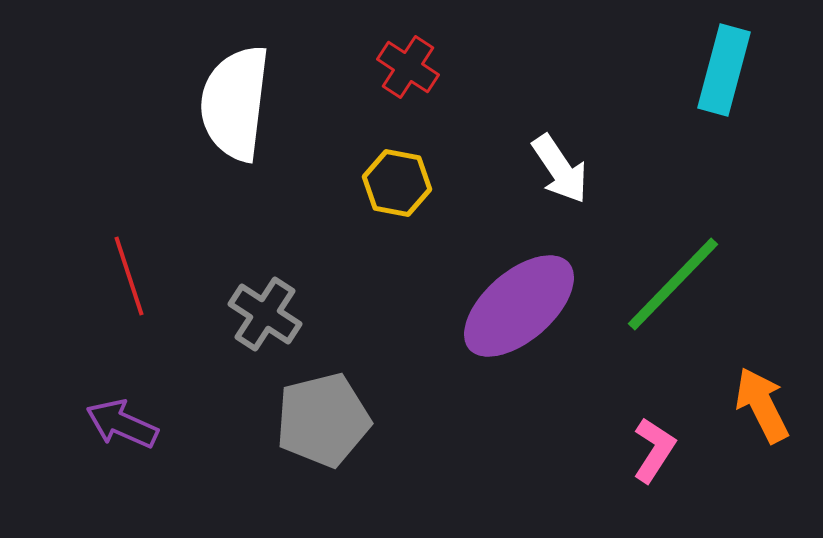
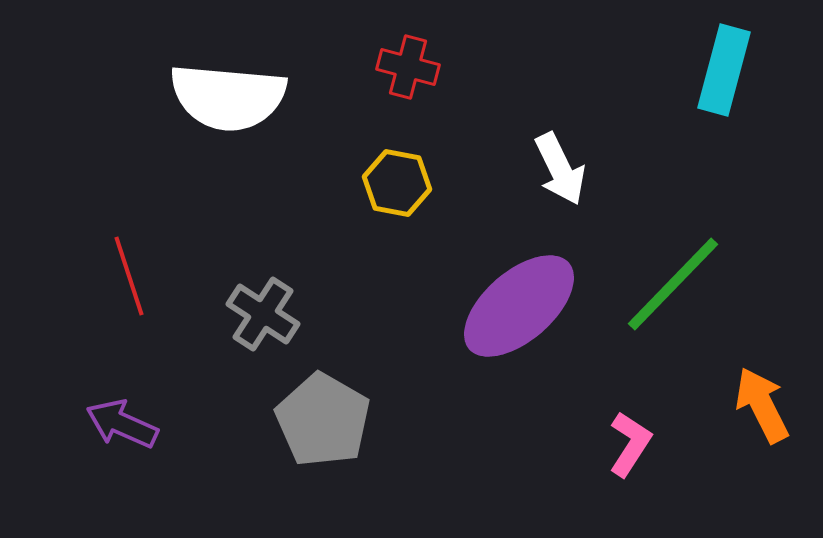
red cross: rotated 18 degrees counterclockwise
white semicircle: moved 7 px left, 6 px up; rotated 92 degrees counterclockwise
white arrow: rotated 8 degrees clockwise
gray cross: moved 2 px left
gray pentagon: rotated 28 degrees counterclockwise
pink L-shape: moved 24 px left, 6 px up
